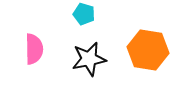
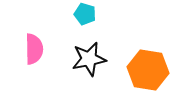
cyan pentagon: moved 1 px right
orange hexagon: moved 20 px down
